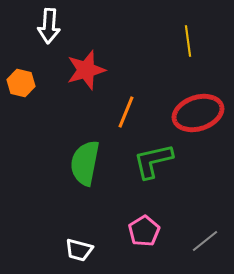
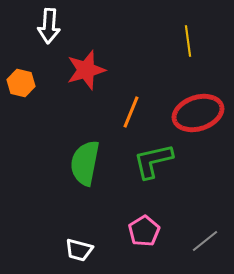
orange line: moved 5 px right
